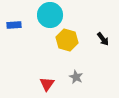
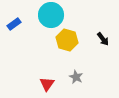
cyan circle: moved 1 px right
blue rectangle: moved 1 px up; rotated 32 degrees counterclockwise
